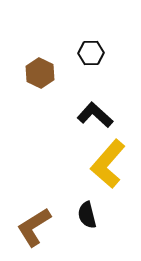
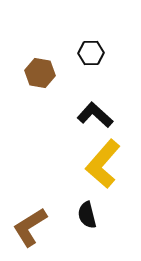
brown hexagon: rotated 16 degrees counterclockwise
yellow L-shape: moved 5 px left
brown L-shape: moved 4 px left
